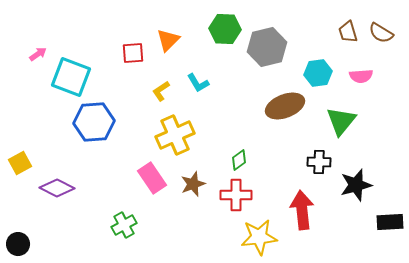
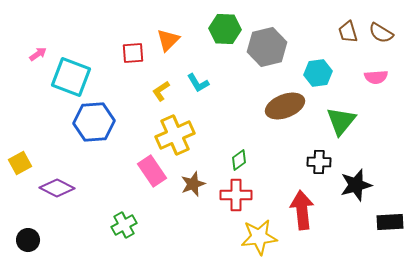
pink semicircle: moved 15 px right, 1 px down
pink rectangle: moved 7 px up
black circle: moved 10 px right, 4 px up
